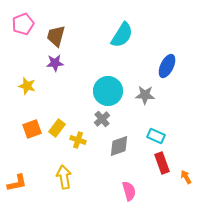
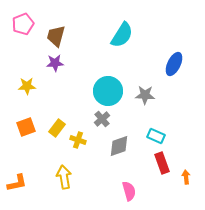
blue ellipse: moved 7 px right, 2 px up
yellow star: rotated 18 degrees counterclockwise
orange square: moved 6 px left, 2 px up
orange arrow: rotated 24 degrees clockwise
